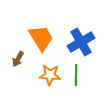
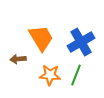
brown arrow: rotated 56 degrees clockwise
green line: rotated 20 degrees clockwise
